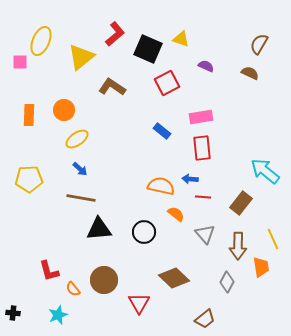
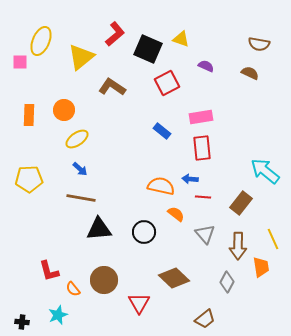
brown semicircle at (259, 44): rotated 110 degrees counterclockwise
black cross at (13, 313): moved 9 px right, 9 px down
